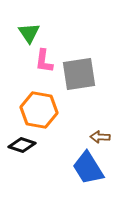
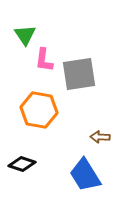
green triangle: moved 4 px left, 2 px down
pink L-shape: moved 1 px up
black diamond: moved 19 px down
blue trapezoid: moved 3 px left, 7 px down
